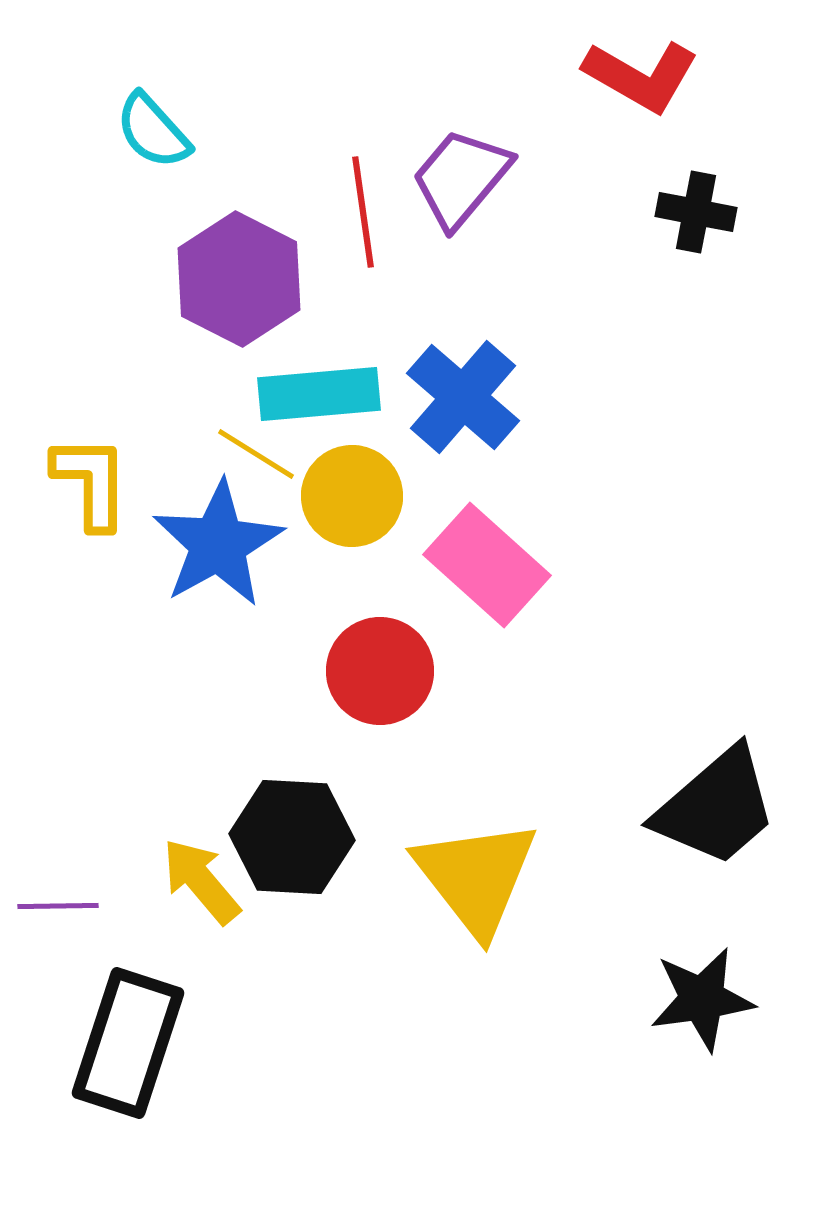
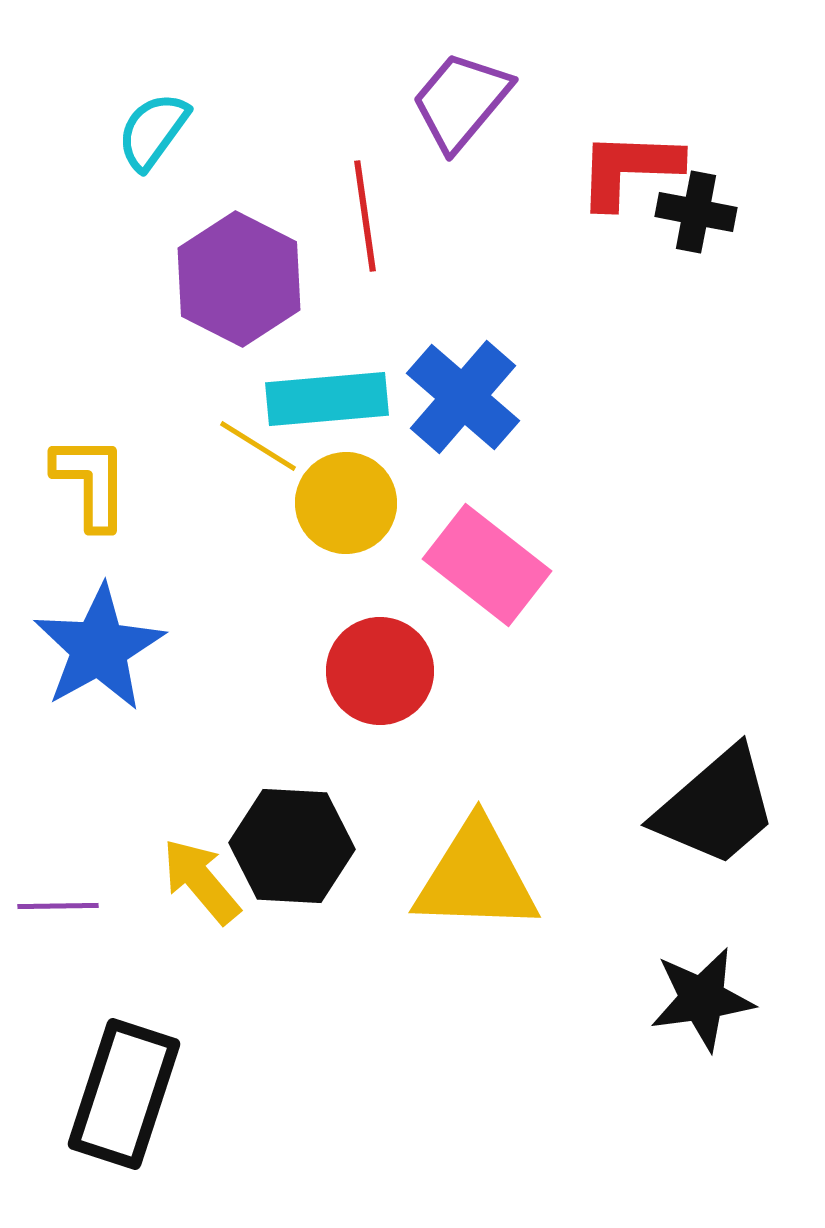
red L-shape: moved 12 px left, 93 px down; rotated 152 degrees clockwise
cyan semicircle: rotated 78 degrees clockwise
purple trapezoid: moved 77 px up
red line: moved 2 px right, 4 px down
cyan rectangle: moved 8 px right, 5 px down
yellow line: moved 2 px right, 8 px up
yellow circle: moved 6 px left, 7 px down
blue star: moved 119 px left, 104 px down
pink rectangle: rotated 4 degrees counterclockwise
black hexagon: moved 9 px down
yellow triangle: rotated 50 degrees counterclockwise
black rectangle: moved 4 px left, 51 px down
